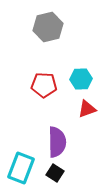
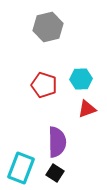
red pentagon: rotated 15 degrees clockwise
